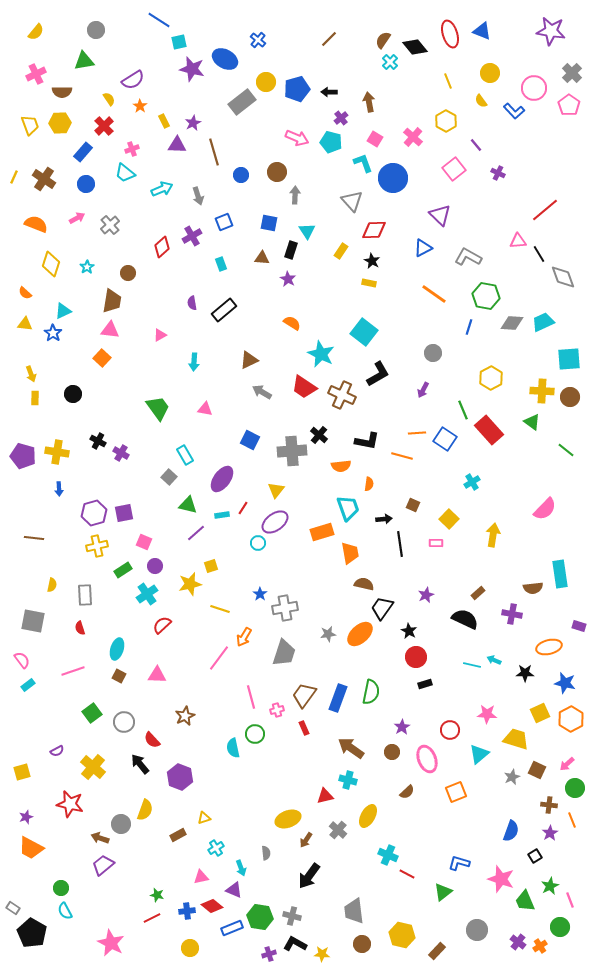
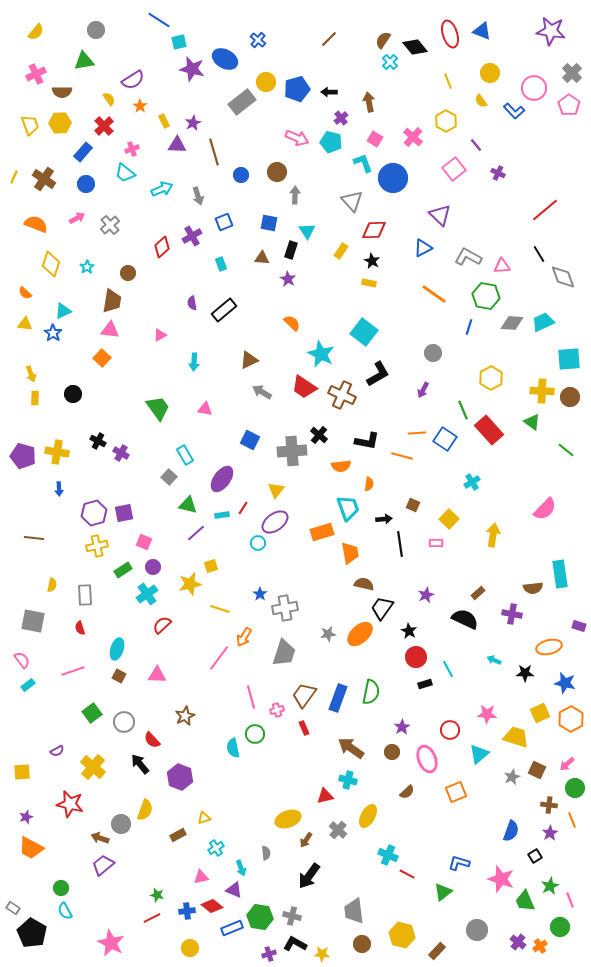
pink triangle at (518, 241): moved 16 px left, 25 px down
orange semicircle at (292, 323): rotated 12 degrees clockwise
purple circle at (155, 566): moved 2 px left, 1 px down
cyan line at (472, 665): moved 24 px left, 4 px down; rotated 48 degrees clockwise
yellow trapezoid at (516, 739): moved 2 px up
yellow square at (22, 772): rotated 12 degrees clockwise
